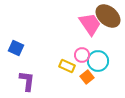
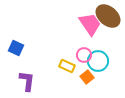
pink circle: moved 2 px right
